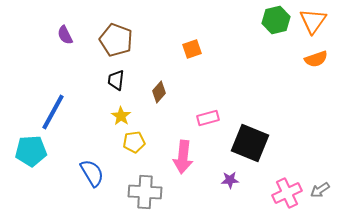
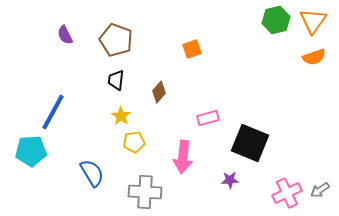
orange semicircle: moved 2 px left, 2 px up
